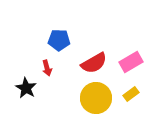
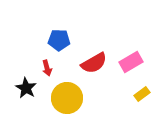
yellow rectangle: moved 11 px right
yellow circle: moved 29 px left
